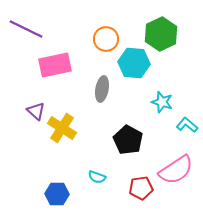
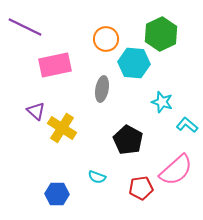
purple line: moved 1 px left, 2 px up
pink semicircle: rotated 9 degrees counterclockwise
